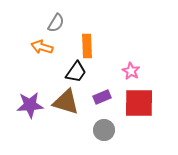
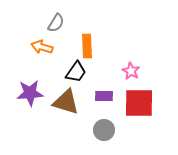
purple rectangle: moved 2 px right, 1 px up; rotated 24 degrees clockwise
purple star: moved 12 px up
